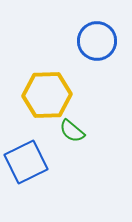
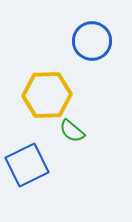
blue circle: moved 5 px left
blue square: moved 1 px right, 3 px down
